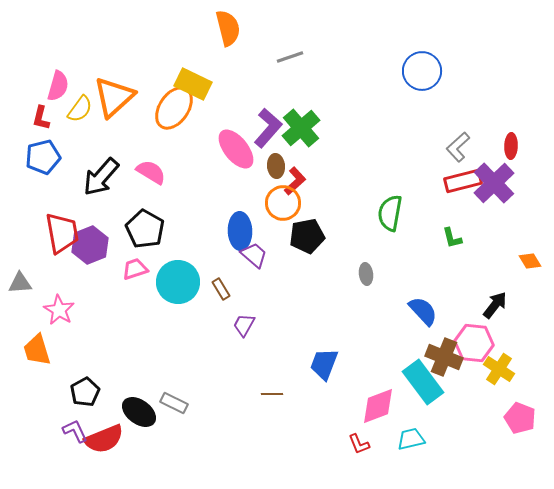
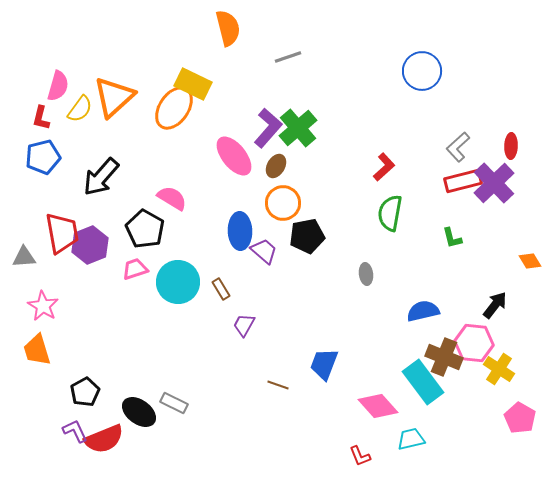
gray line at (290, 57): moved 2 px left
green cross at (301, 128): moved 3 px left
pink ellipse at (236, 149): moved 2 px left, 7 px down
brown ellipse at (276, 166): rotated 35 degrees clockwise
pink semicircle at (151, 172): moved 21 px right, 26 px down
red L-shape at (295, 181): moved 89 px right, 14 px up
purple trapezoid at (254, 255): moved 10 px right, 4 px up
gray triangle at (20, 283): moved 4 px right, 26 px up
pink star at (59, 310): moved 16 px left, 4 px up
blue semicircle at (423, 311): rotated 60 degrees counterclockwise
brown line at (272, 394): moved 6 px right, 9 px up; rotated 20 degrees clockwise
pink diamond at (378, 406): rotated 69 degrees clockwise
pink pentagon at (520, 418): rotated 8 degrees clockwise
red L-shape at (359, 444): moved 1 px right, 12 px down
